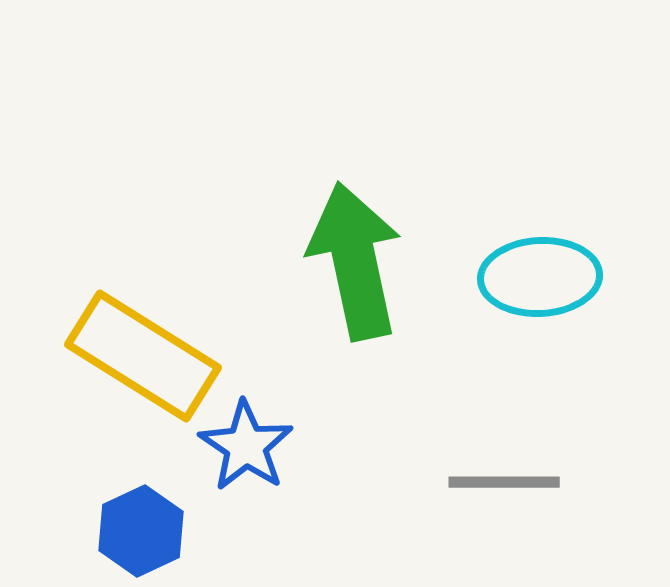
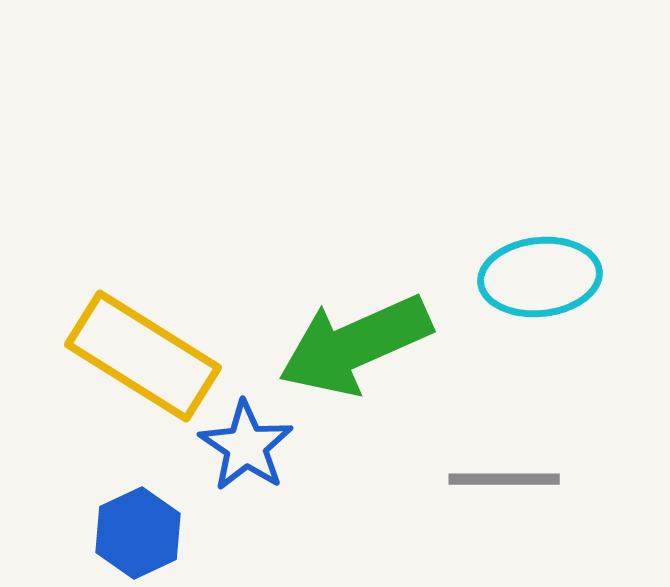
green arrow: moved 84 px down; rotated 102 degrees counterclockwise
cyan ellipse: rotated 3 degrees counterclockwise
gray line: moved 3 px up
blue hexagon: moved 3 px left, 2 px down
